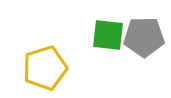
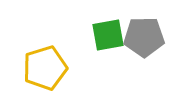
green square: rotated 16 degrees counterclockwise
